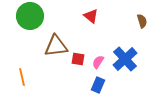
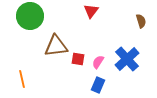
red triangle: moved 5 px up; rotated 28 degrees clockwise
brown semicircle: moved 1 px left
blue cross: moved 2 px right
orange line: moved 2 px down
